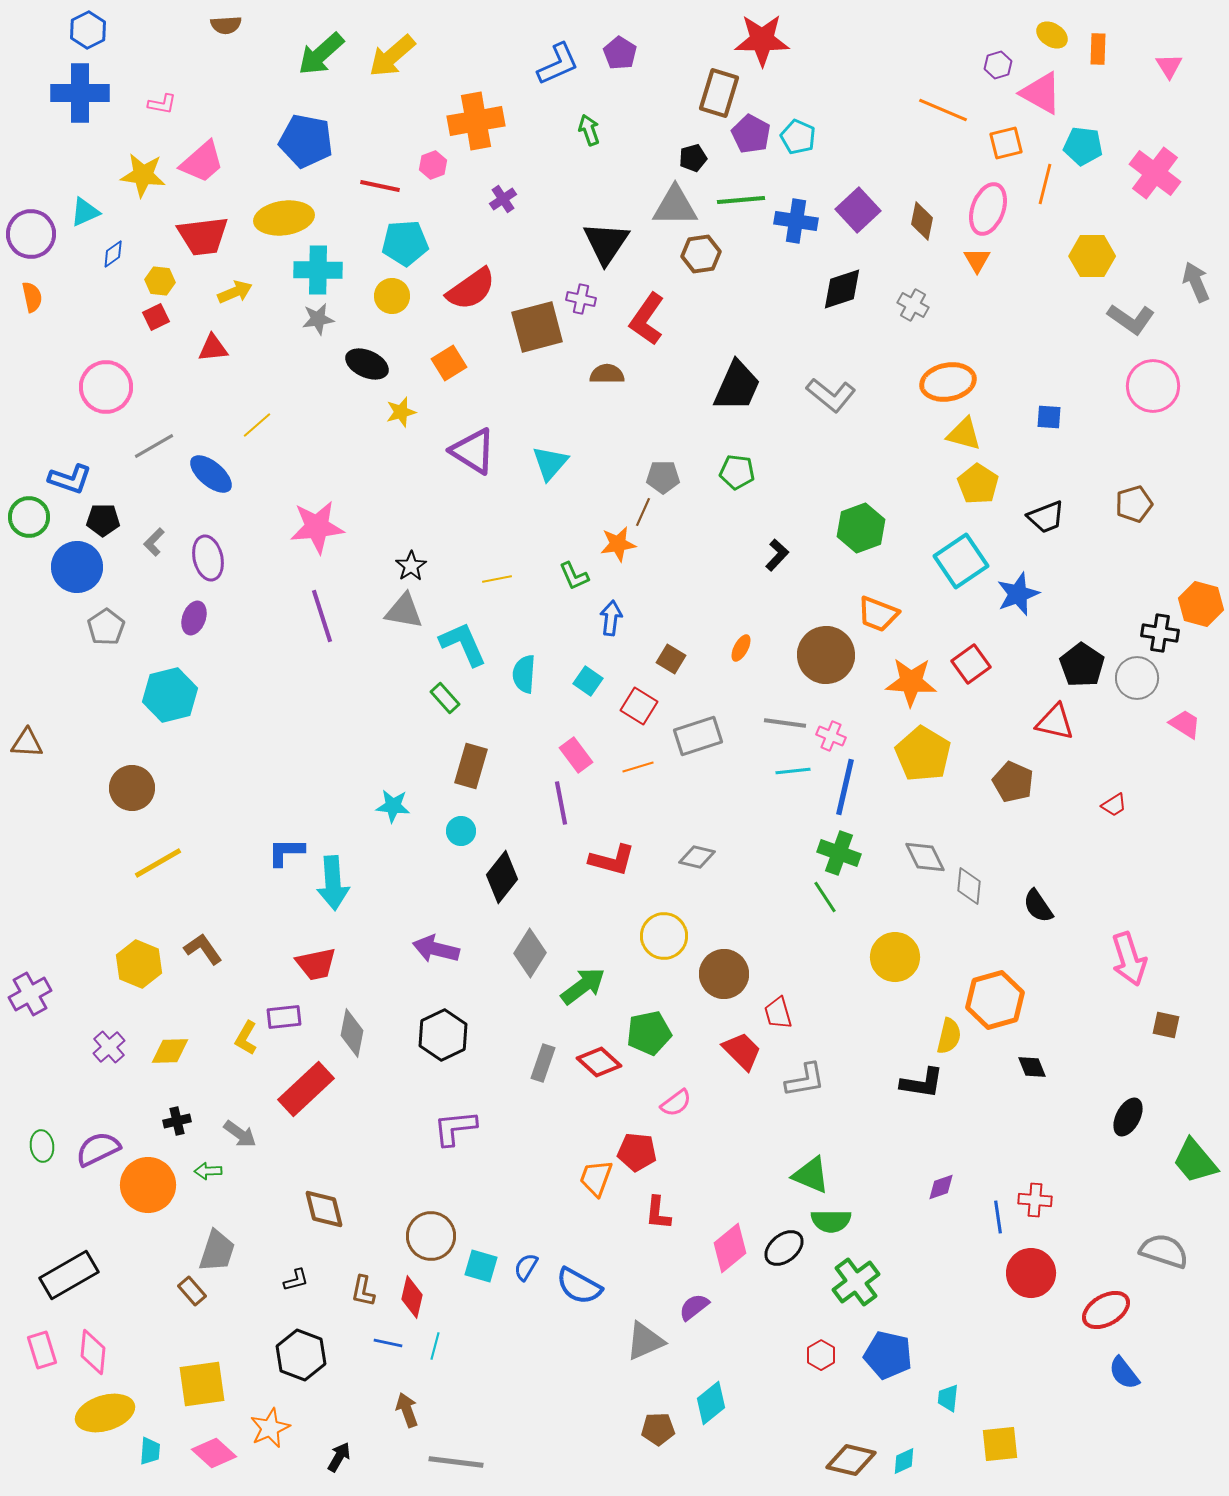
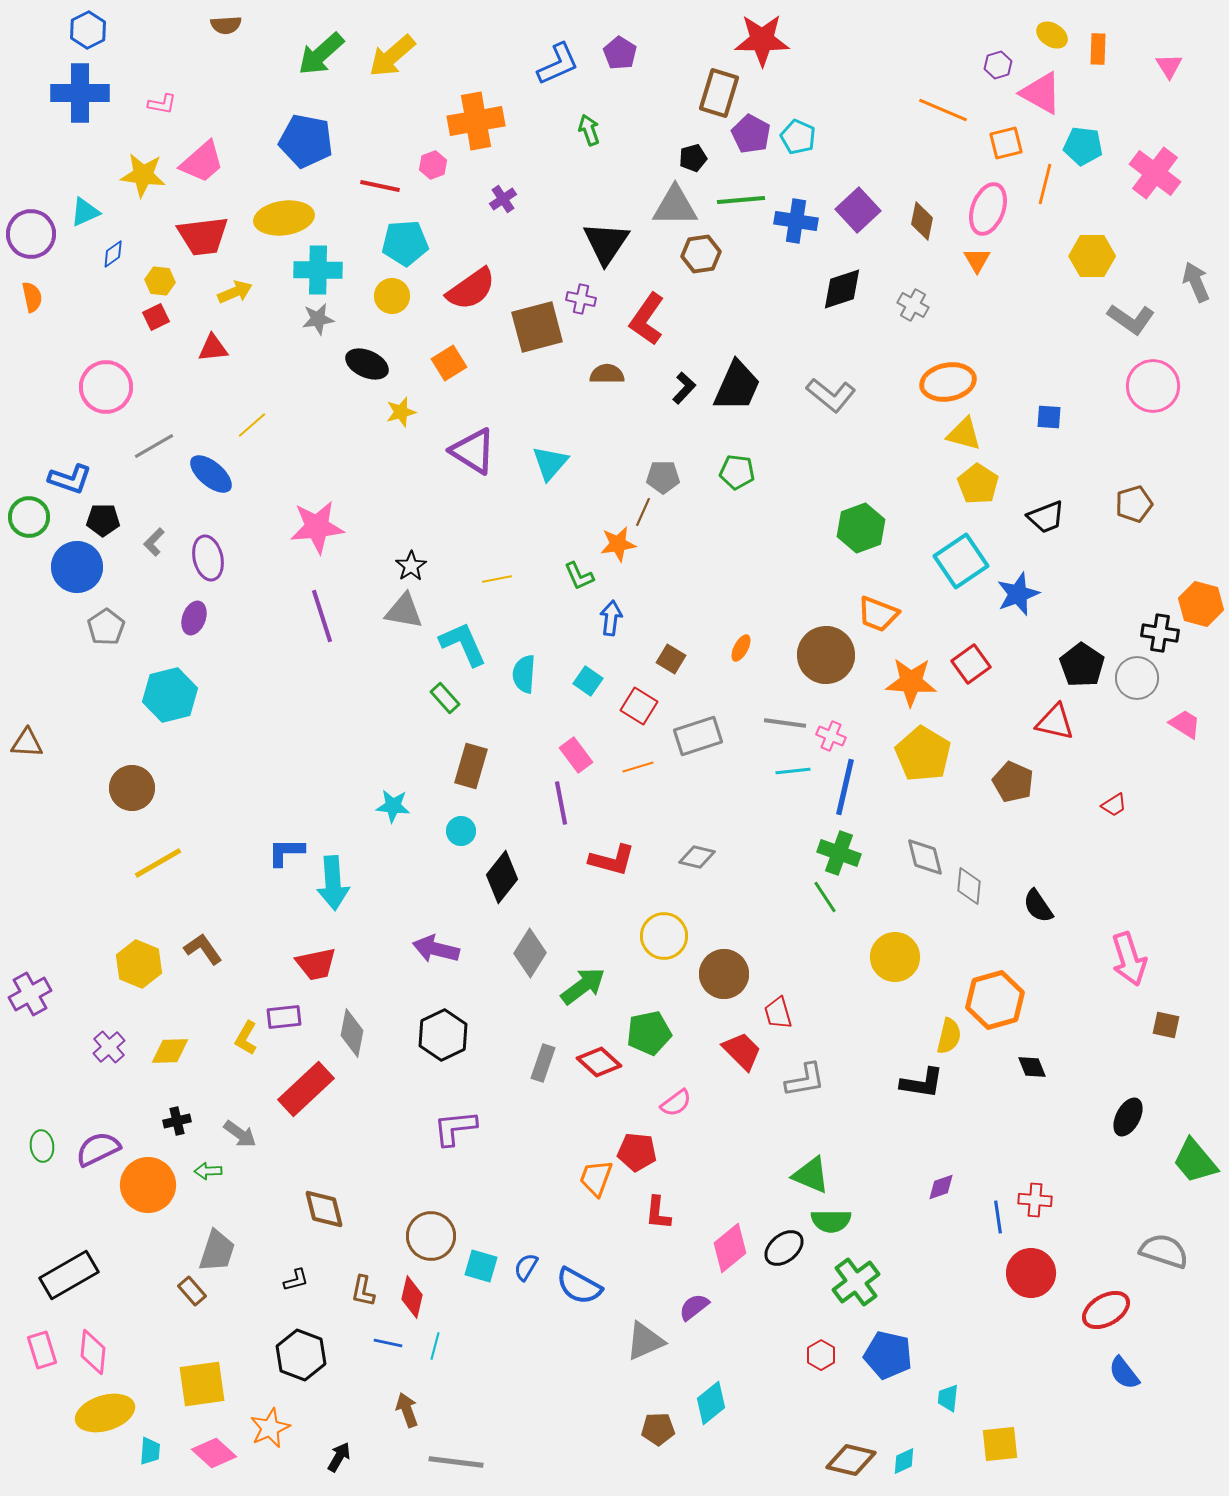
yellow line at (257, 425): moved 5 px left
black L-shape at (777, 555): moved 93 px left, 167 px up
green L-shape at (574, 576): moved 5 px right
gray diamond at (925, 857): rotated 12 degrees clockwise
